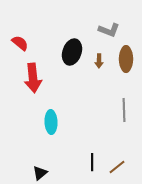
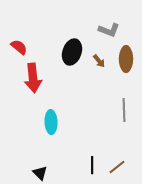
red semicircle: moved 1 px left, 4 px down
brown arrow: rotated 40 degrees counterclockwise
black line: moved 3 px down
black triangle: rotated 35 degrees counterclockwise
